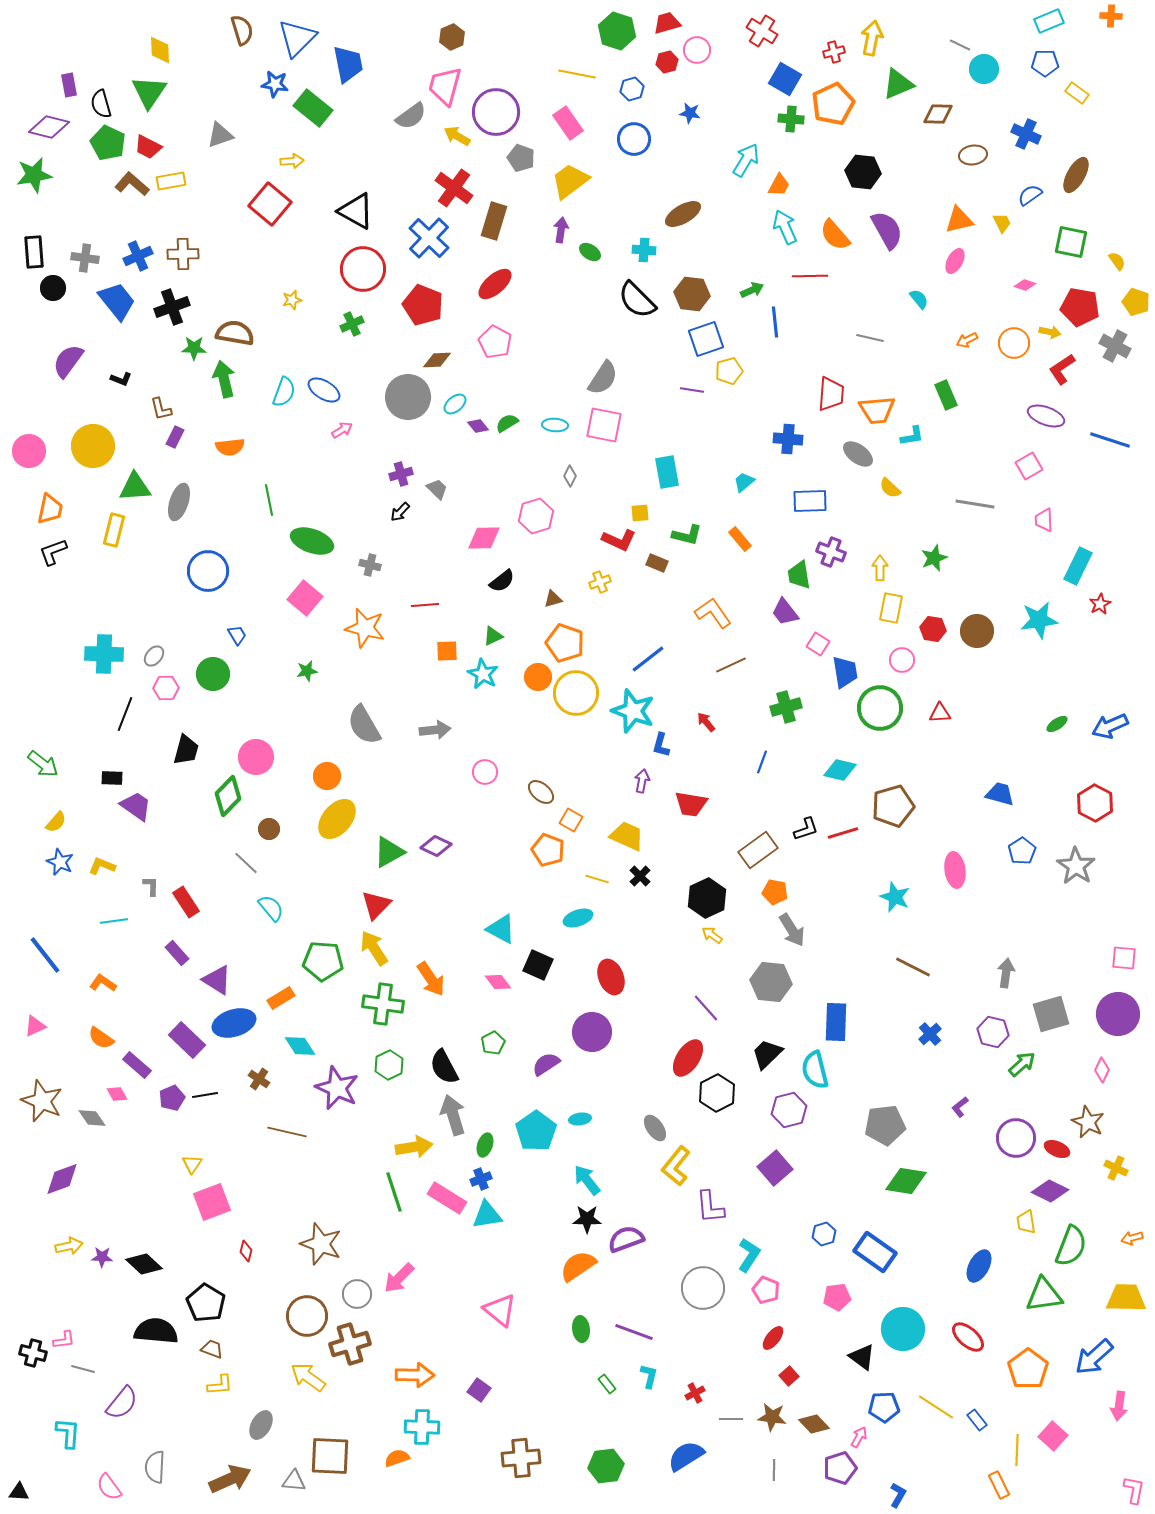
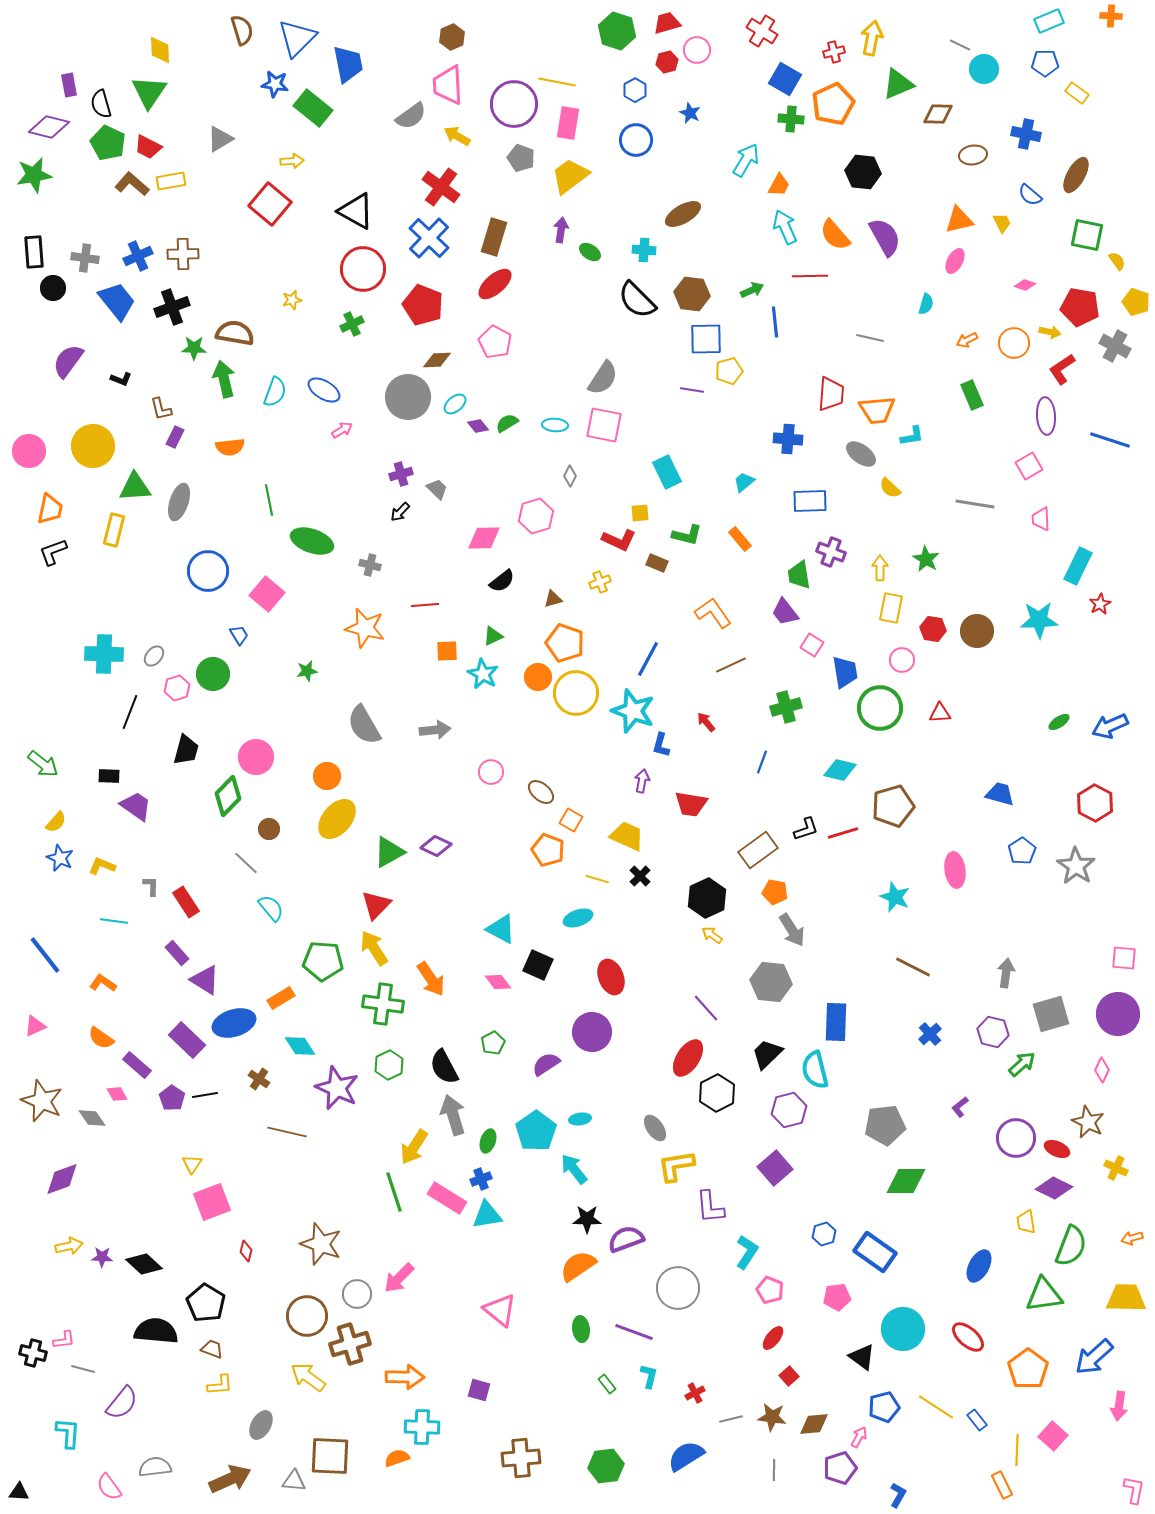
yellow line at (577, 74): moved 20 px left, 8 px down
pink trapezoid at (445, 86): moved 3 px right, 1 px up; rotated 18 degrees counterclockwise
blue hexagon at (632, 89): moved 3 px right, 1 px down; rotated 15 degrees counterclockwise
purple circle at (496, 112): moved 18 px right, 8 px up
blue star at (690, 113): rotated 15 degrees clockwise
pink rectangle at (568, 123): rotated 44 degrees clockwise
blue cross at (1026, 134): rotated 12 degrees counterclockwise
gray triangle at (220, 135): moved 4 px down; rotated 12 degrees counterclockwise
blue circle at (634, 139): moved 2 px right, 1 px down
yellow trapezoid at (570, 181): moved 5 px up
red cross at (454, 188): moved 13 px left, 1 px up
blue semicircle at (1030, 195): rotated 105 degrees counterclockwise
brown rectangle at (494, 221): moved 16 px down
purple semicircle at (887, 230): moved 2 px left, 7 px down
green square at (1071, 242): moved 16 px right, 7 px up
cyan semicircle at (919, 299): moved 7 px right, 5 px down; rotated 55 degrees clockwise
blue square at (706, 339): rotated 18 degrees clockwise
cyan semicircle at (284, 392): moved 9 px left
green rectangle at (946, 395): moved 26 px right
purple ellipse at (1046, 416): rotated 66 degrees clockwise
gray ellipse at (858, 454): moved 3 px right
cyan rectangle at (667, 472): rotated 16 degrees counterclockwise
pink trapezoid at (1044, 520): moved 3 px left, 1 px up
green star at (934, 558): moved 8 px left, 1 px down; rotated 20 degrees counterclockwise
pink square at (305, 598): moved 38 px left, 4 px up
cyan star at (1039, 620): rotated 6 degrees clockwise
blue trapezoid at (237, 635): moved 2 px right
pink square at (818, 644): moved 6 px left, 1 px down
blue line at (648, 659): rotated 24 degrees counterclockwise
pink hexagon at (166, 688): moved 11 px right; rotated 15 degrees counterclockwise
black line at (125, 714): moved 5 px right, 2 px up
green ellipse at (1057, 724): moved 2 px right, 2 px up
pink circle at (485, 772): moved 6 px right
black rectangle at (112, 778): moved 3 px left, 2 px up
blue star at (60, 862): moved 4 px up
cyan line at (114, 921): rotated 16 degrees clockwise
purple triangle at (217, 980): moved 12 px left
purple pentagon at (172, 1098): rotated 15 degrees counterclockwise
green ellipse at (485, 1145): moved 3 px right, 4 px up
yellow arrow at (414, 1147): rotated 132 degrees clockwise
yellow L-shape at (676, 1166): rotated 42 degrees clockwise
cyan arrow at (587, 1180): moved 13 px left, 11 px up
green diamond at (906, 1181): rotated 9 degrees counterclockwise
purple diamond at (1050, 1191): moved 4 px right, 3 px up
cyan L-shape at (749, 1255): moved 2 px left, 3 px up
gray circle at (703, 1288): moved 25 px left
pink pentagon at (766, 1290): moved 4 px right
orange arrow at (415, 1375): moved 10 px left, 2 px down
purple square at (479, 1390): rotated 20 degrees counterclockwise
blue pentagon at (884, 1407): rotated 12 degrees counterclockwise
gray line at (731, 1419): rotated 15 degrees counterclockwise
brown diamond at (814, 1424): rotated 52 degrees counterclockwise
gray semicircle at (155, 1467): rotated 80 degrees clockwise
orange rectangle at (999, 1485): moved 3 px right
